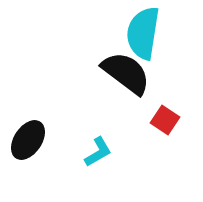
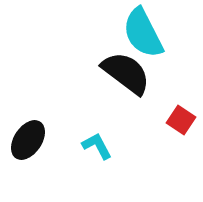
cyan semicircle: rotated 36 degrees counterclockwise
red square: moved 16 px right
cyan L-shape: moved 1 px left, 6 px up; rotated 88 degrees counterclockwise
